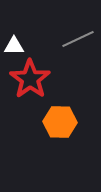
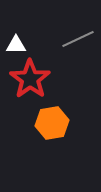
white triangle: moved 2 px right, 1 px up
orange hexagon: moved 8 px left, 1 px down; rotated 12 degrees counterclockwise
